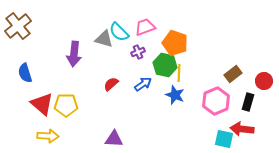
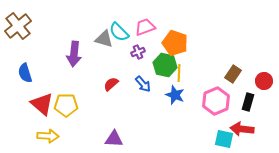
brown rectangle: rotated 18 degrees counterclockwise
blue arrow: rotated 84 degrees clockwise
